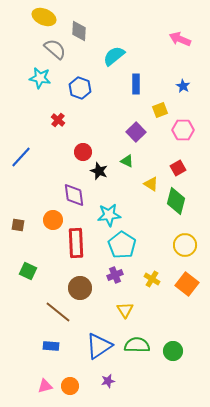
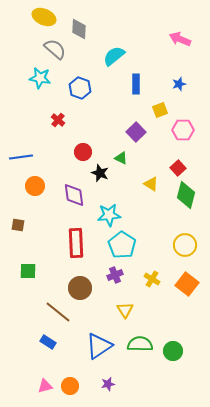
gray diamond at (79, 31): moved 2 px up
blue star at (183, 86): moved 4 px left, 2 px up; rotated 24 degrees clockwise
blue line at (21, 157): rotated 40 degrees clockwise
green triangle at (127, 161): moved 6 px left, 3 px up
red square at (178, 168): rotated 14 degrees counterclockwise
black star at (99, 171): moved 1 px right, 2 px down
green diamond at (176, 201): moved 10 px right, 6 px up
orange circle at (53, 220): moved 18 px left, 34 px up
green square at (28, 271): rotated 24 degrees counterclockwise
green semicircle at (137, 345): moved 3 px right, 1 px up
blue rectangle at (51, 346): moved 3 px left, 4 px up; rotated 28 degrees clockwise
purple star at (108, 381): moved 3 px down
